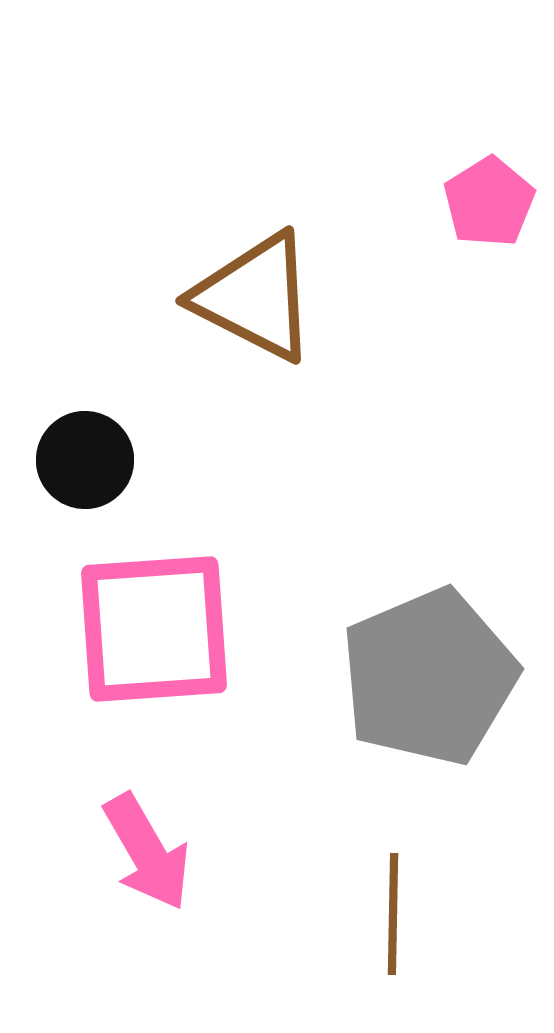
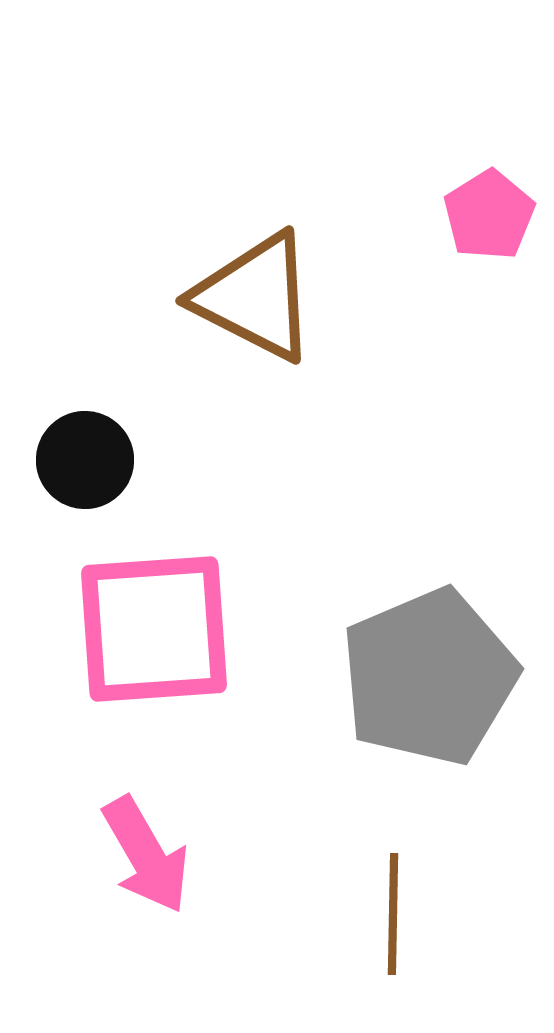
pink pentagon: moved 13 px down
pink arrow: moved 1 px left, 3 px down
